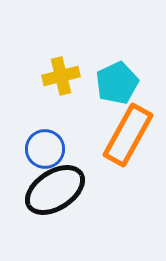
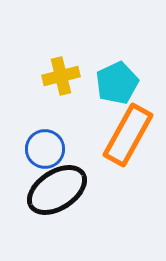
black ellipse: moved 2 px right
